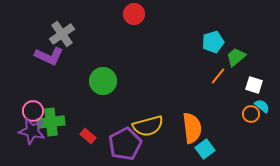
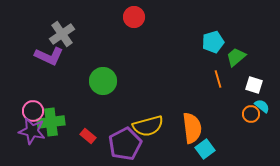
red circle: moved 3 px down
orange line: moved 3 px down; rotated 54 degrees counterclockwise
